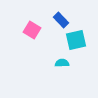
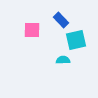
pink square: rotated 30 degrees counterclockwise
cyan semicircle: moved 1 px right, 3 px up
